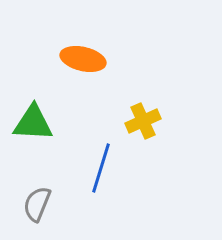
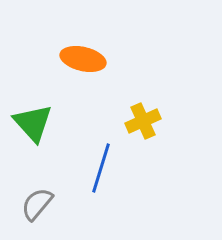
green triangle: rotated 45 degrees clockwise
gray semicircle: rotated 18 degrees clockwise
